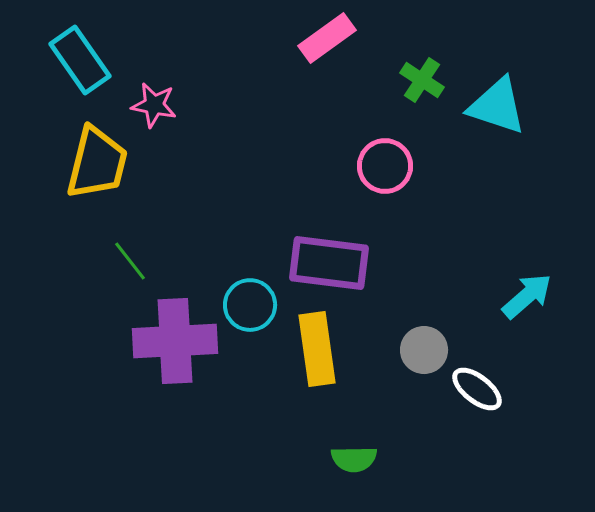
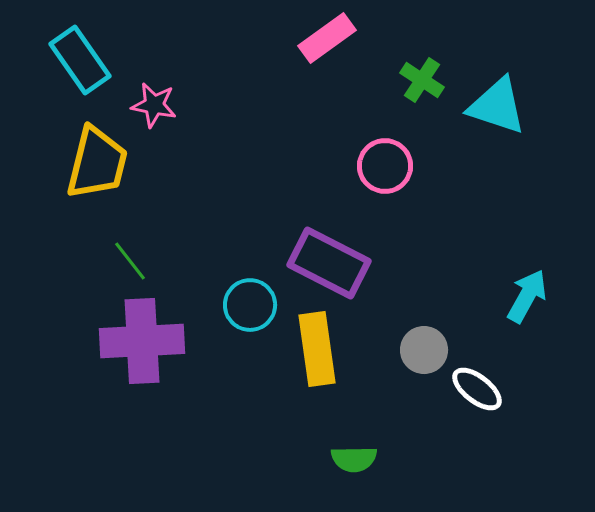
purple rectangle: rotated 20 degrees clockwise
cyan arrow: rotated 20 degrees counterclockwise
purple cross: moved 33 px left
